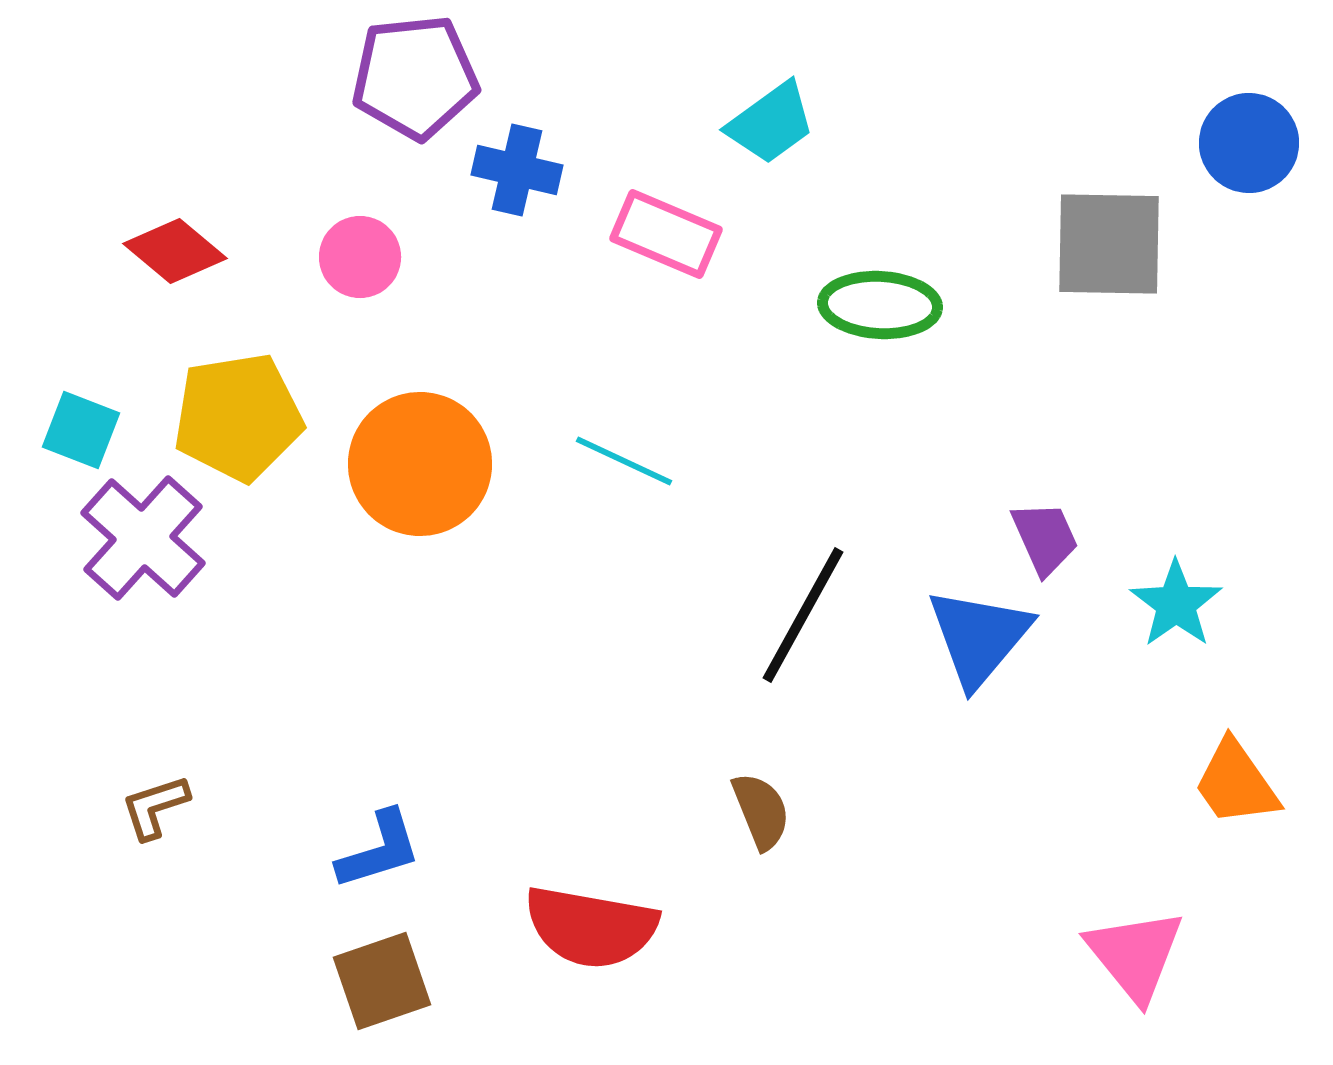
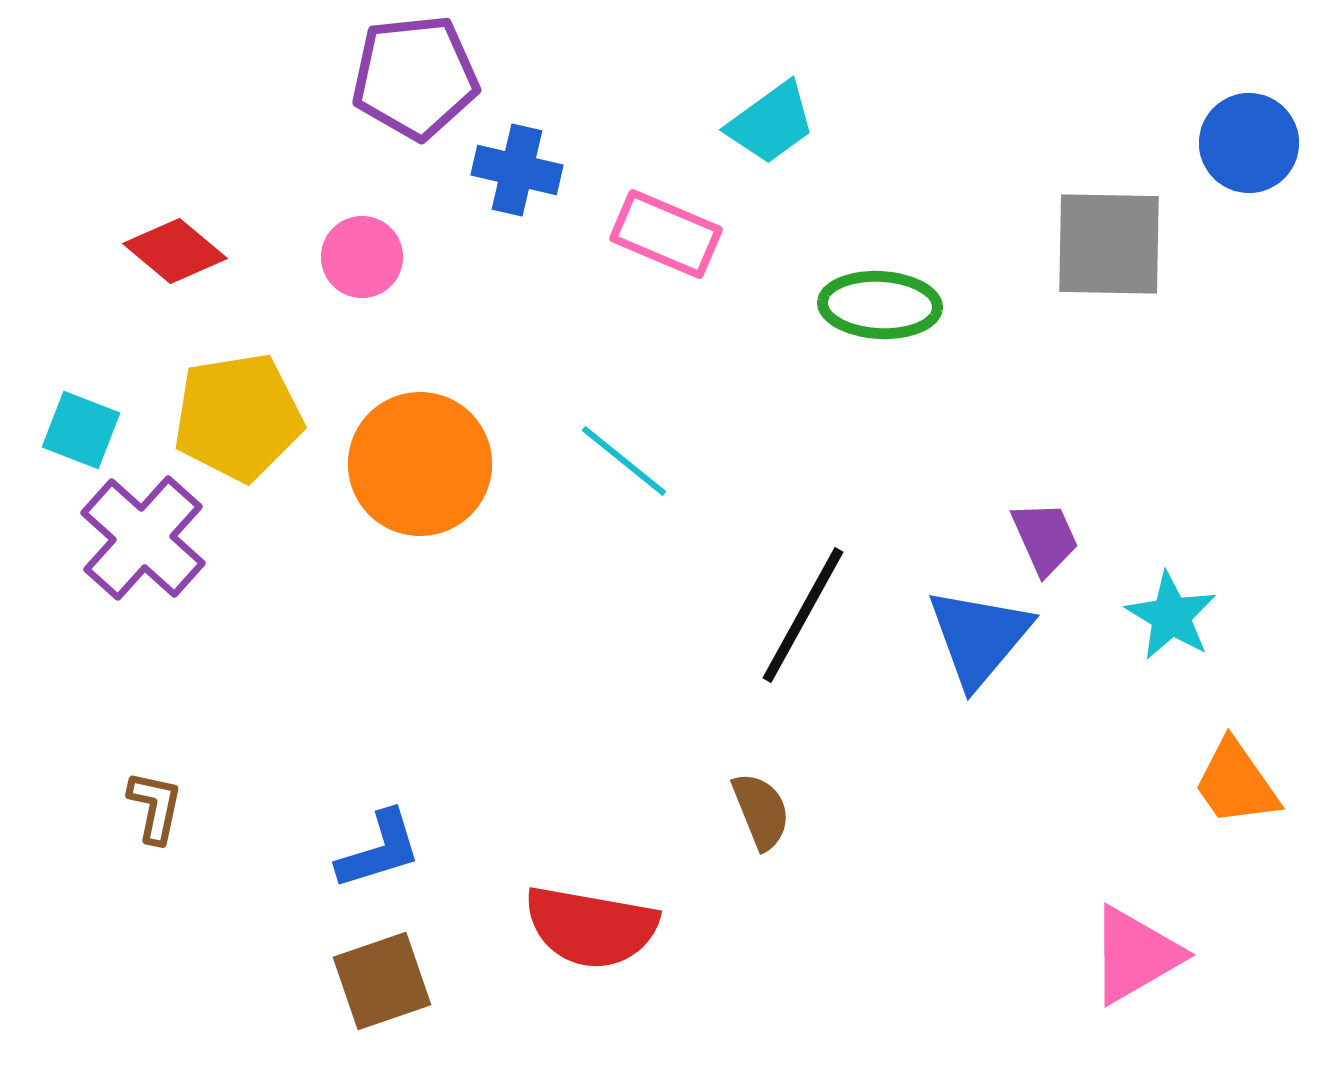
pink circle: moved 2 px right
cyan line: rotated 14 degrees clockwise
cyan star: moved 5 px left, 12 px down; rotated 6 degrees counterclockwise
brown L-shape: rotated 120 degrees clockwise
pink triangle: rotated 39 degrees clockwise
